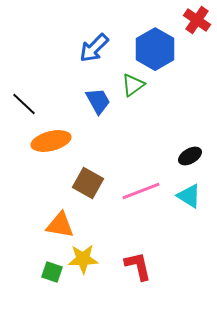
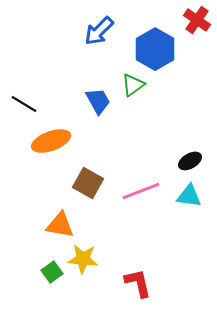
blue arrow: moved 5 px right, 17 px up
black line: rotated 12 degrees counterclockwise
orange ellipse: rotated 6 degrees counterclockwise
black ellipse: moved 5 px down
cyan triangle: rotated 24 degrees counterclockwise
yellow star: rotated 8 degrees clockwise
red L-shape: moved 17 px down
green square: rotated 35 degrees clockwise
